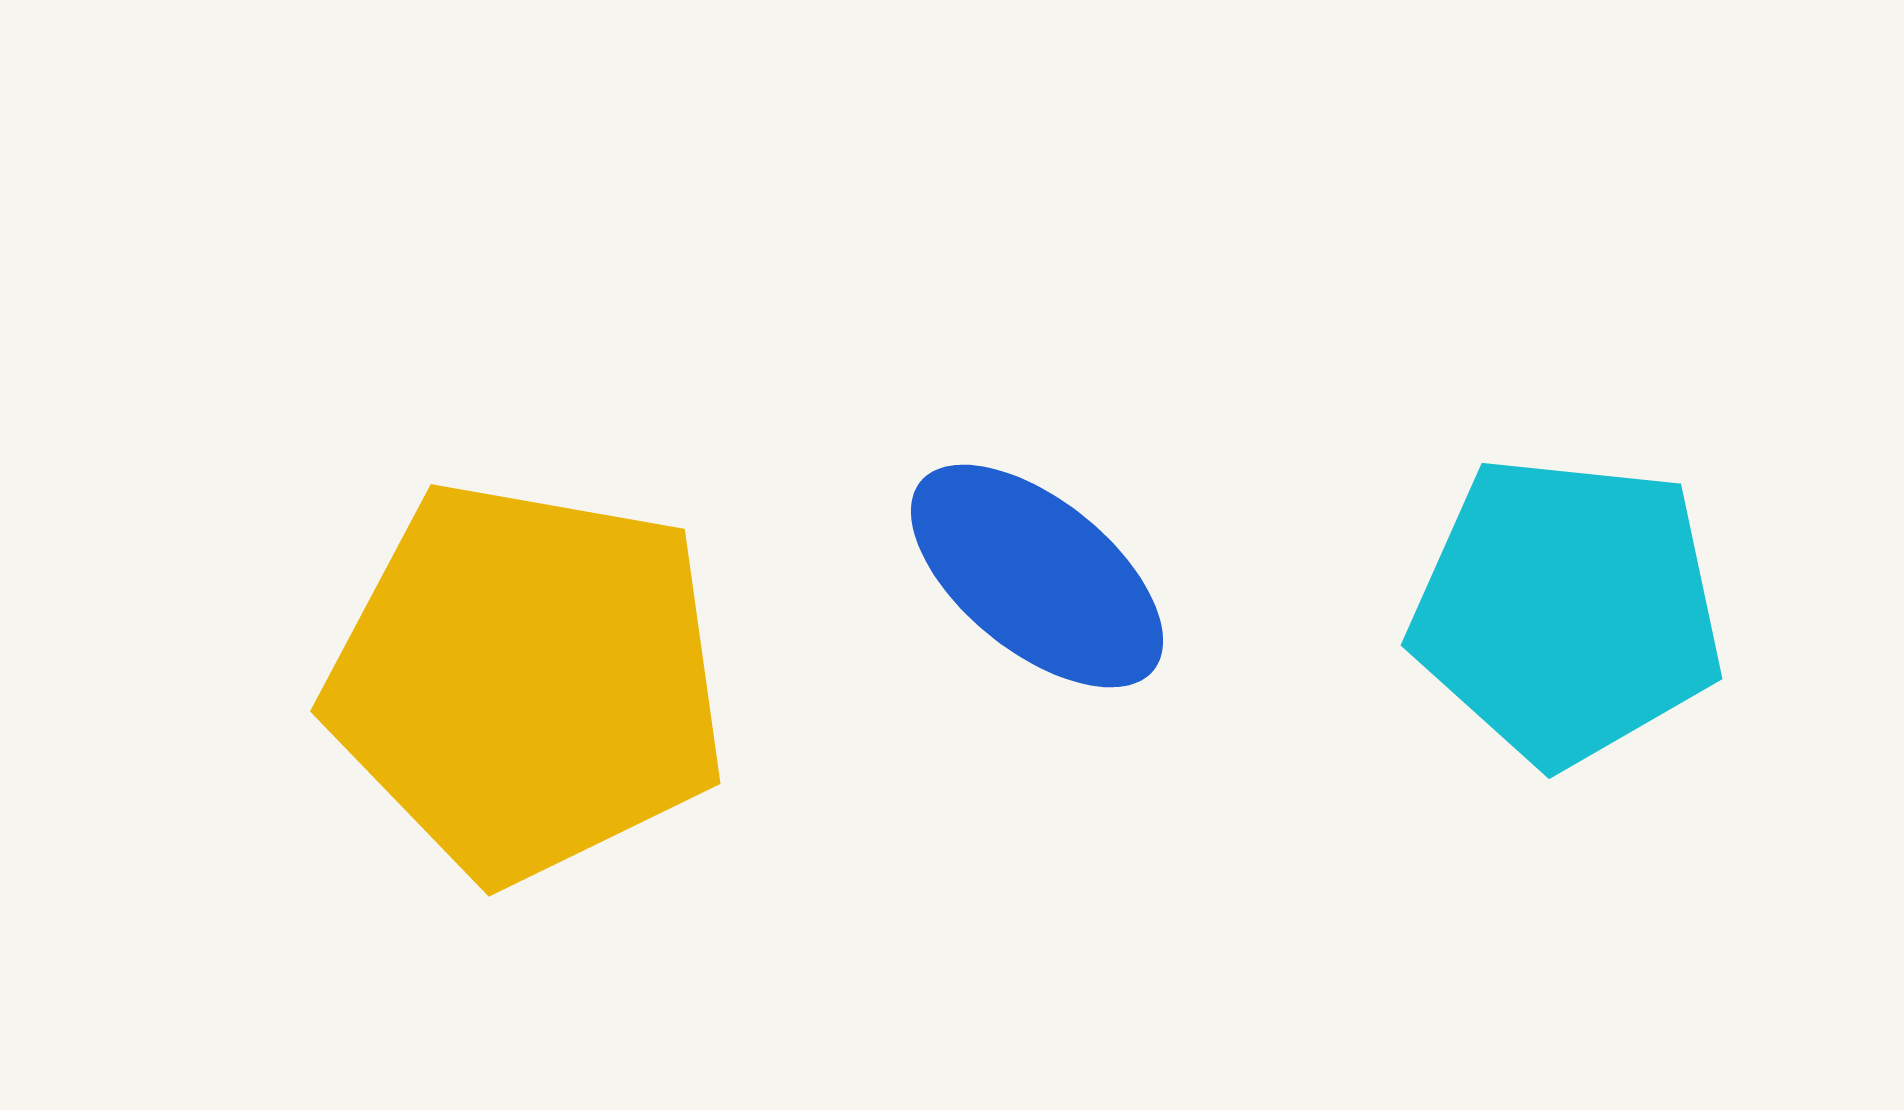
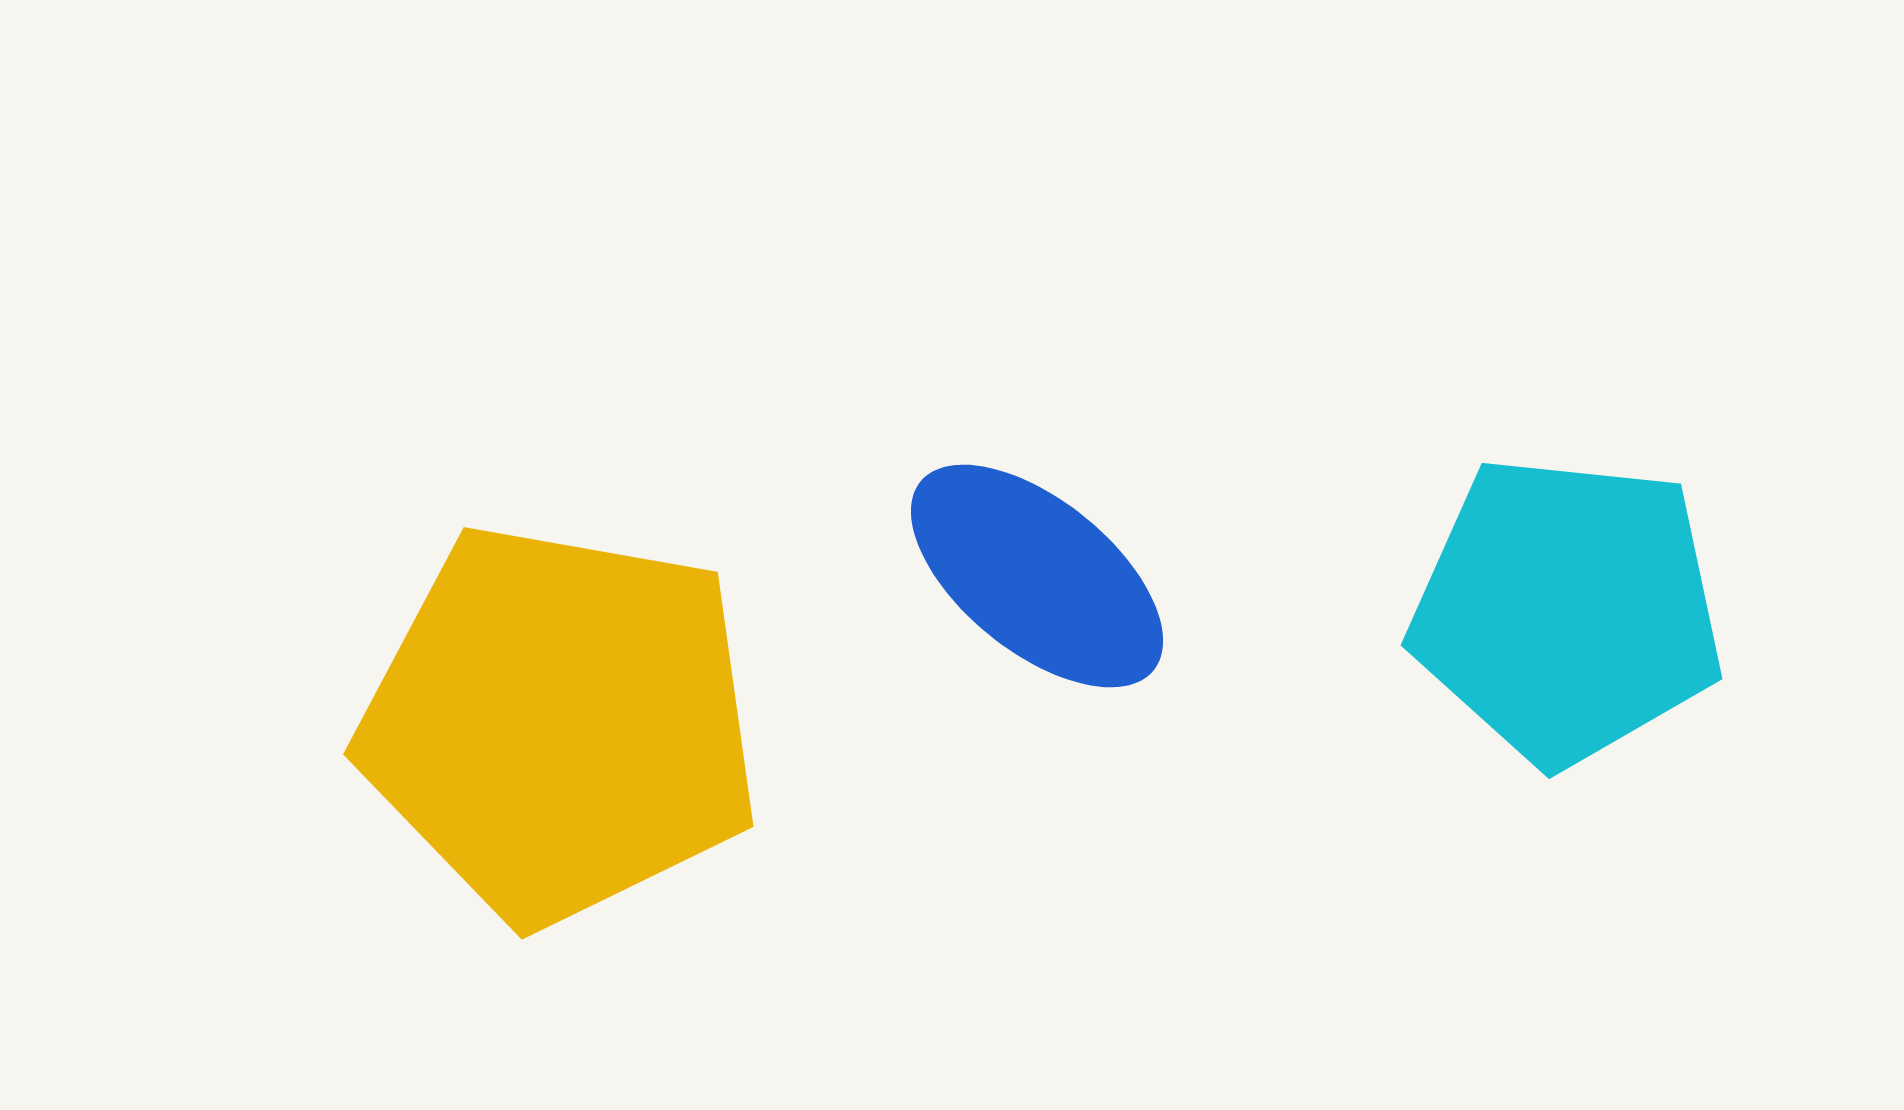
yellow pentagon: moved 33 px right, 43 px down
